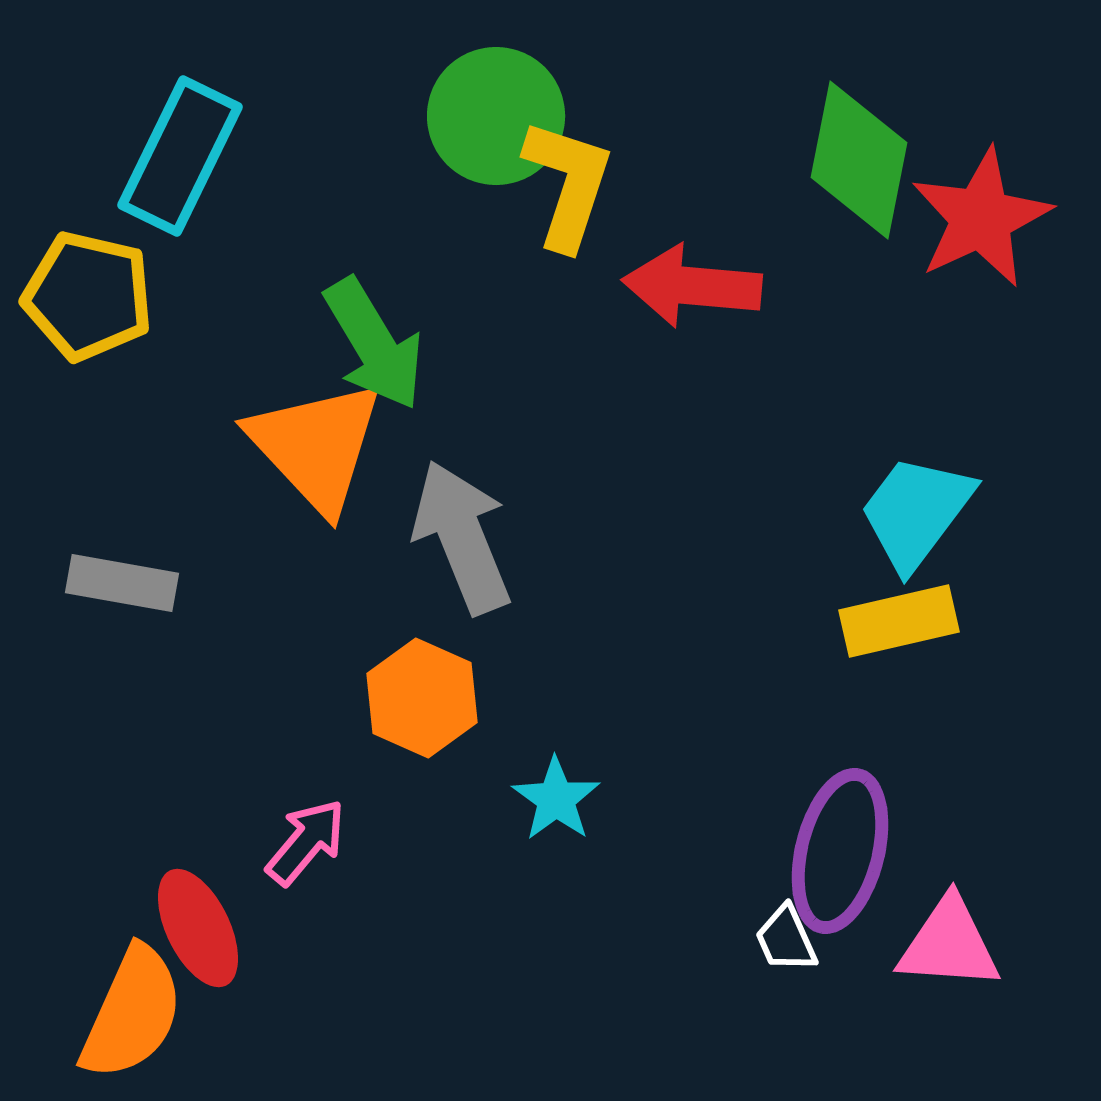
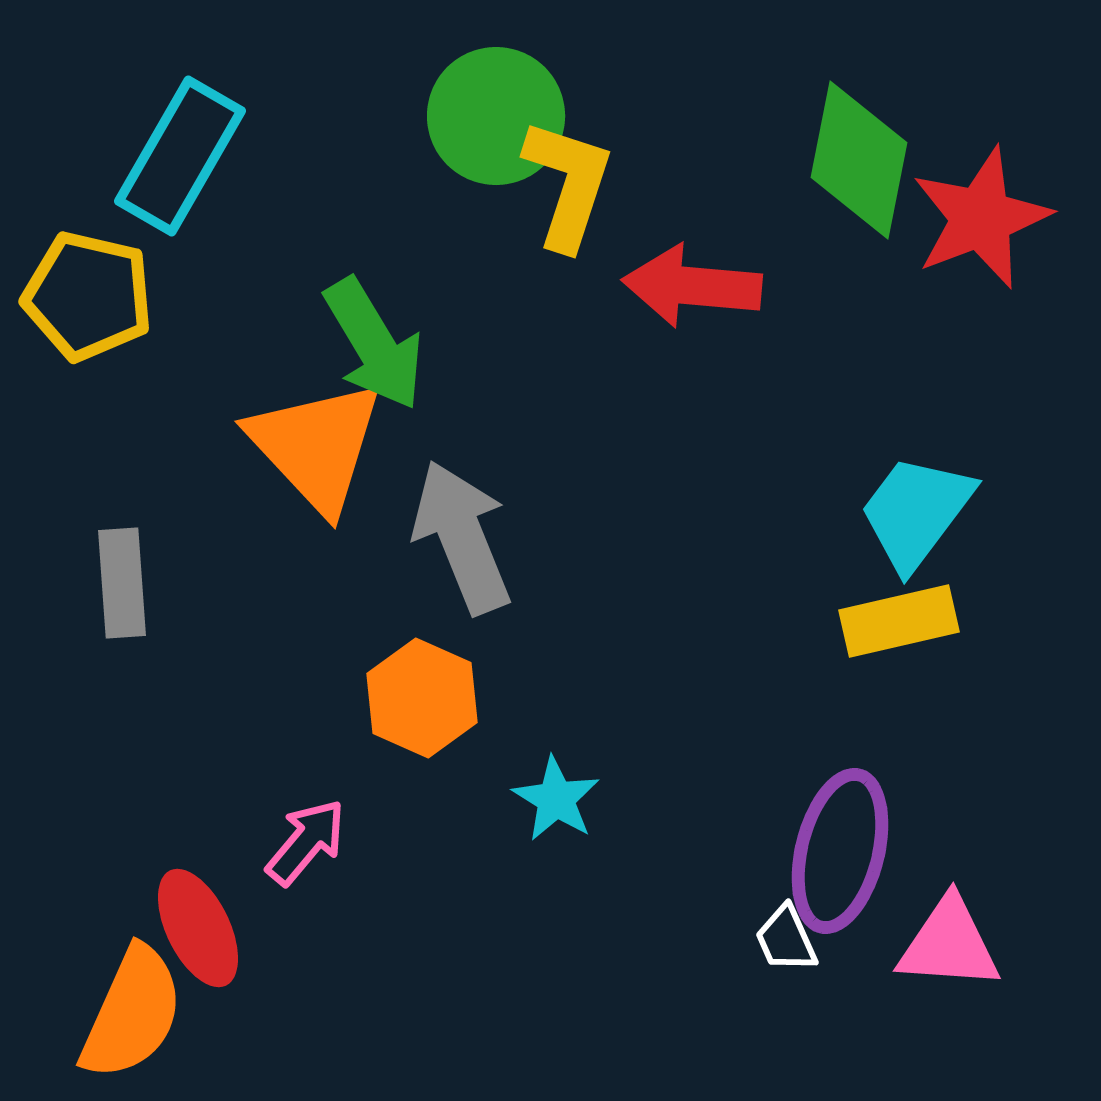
cyan rectangle: rotated 4 degrees clockwise
red star: rotated 4 degrees clockwise
gray rectangle: rotated 76 degrees clockwise
cyan star: rotated 4 degrees counterclockwise
